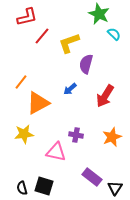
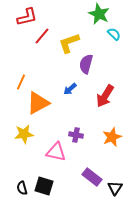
orange line: rotated 14 degrees counterclockwise
